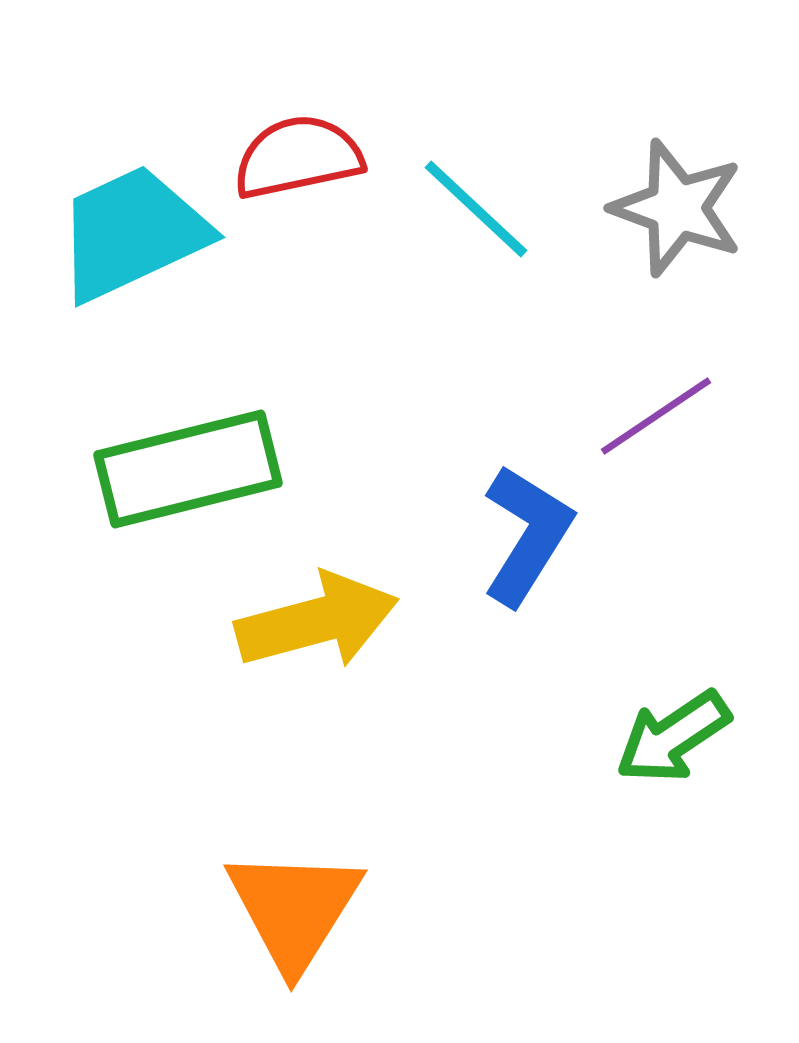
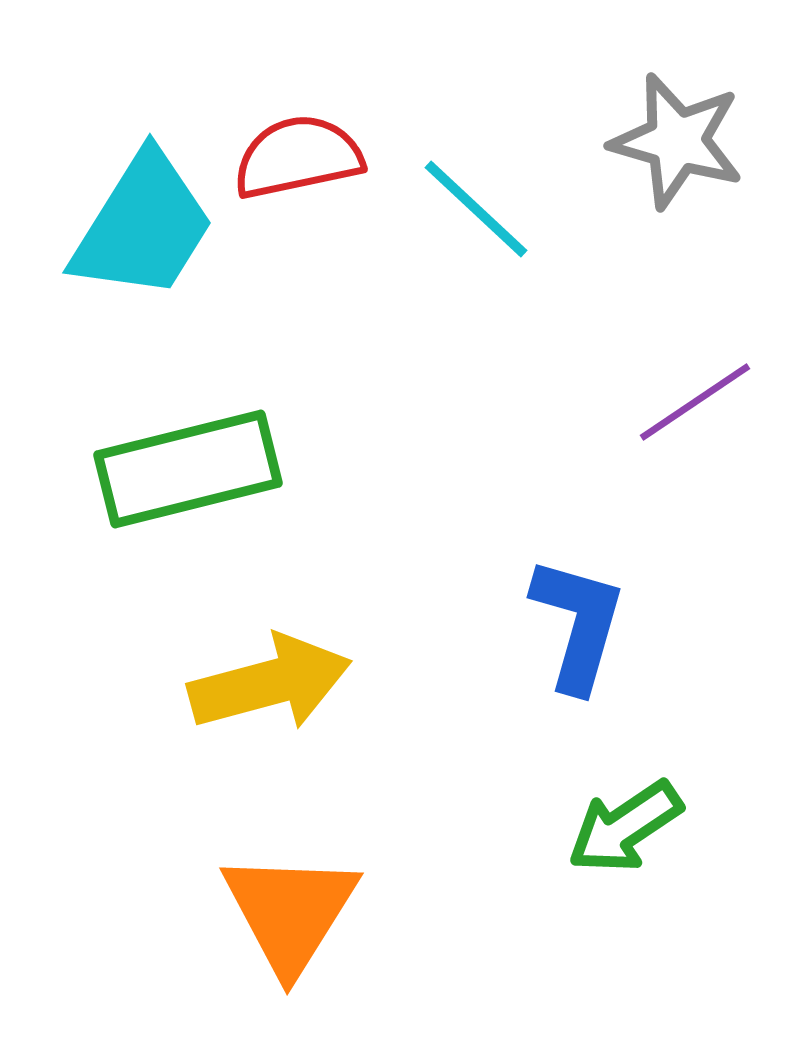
gray star: moved 67 px up; rotated 4 degrees counterclockwise
cyan trapezoid: moved 11 px right, 7 px up; rotated 147 degrees clockwise
purple line: moved 39 px right, 14 px up
blue L-shape: moved 51 px right, 89 px down; rotated 16 degrees counterclockwise
yellow arrow: moved 47 px left, 62 px down
green arrow: moved 48 px left, 90 px down
orange triangle: moved 4 px left, 3 px down
